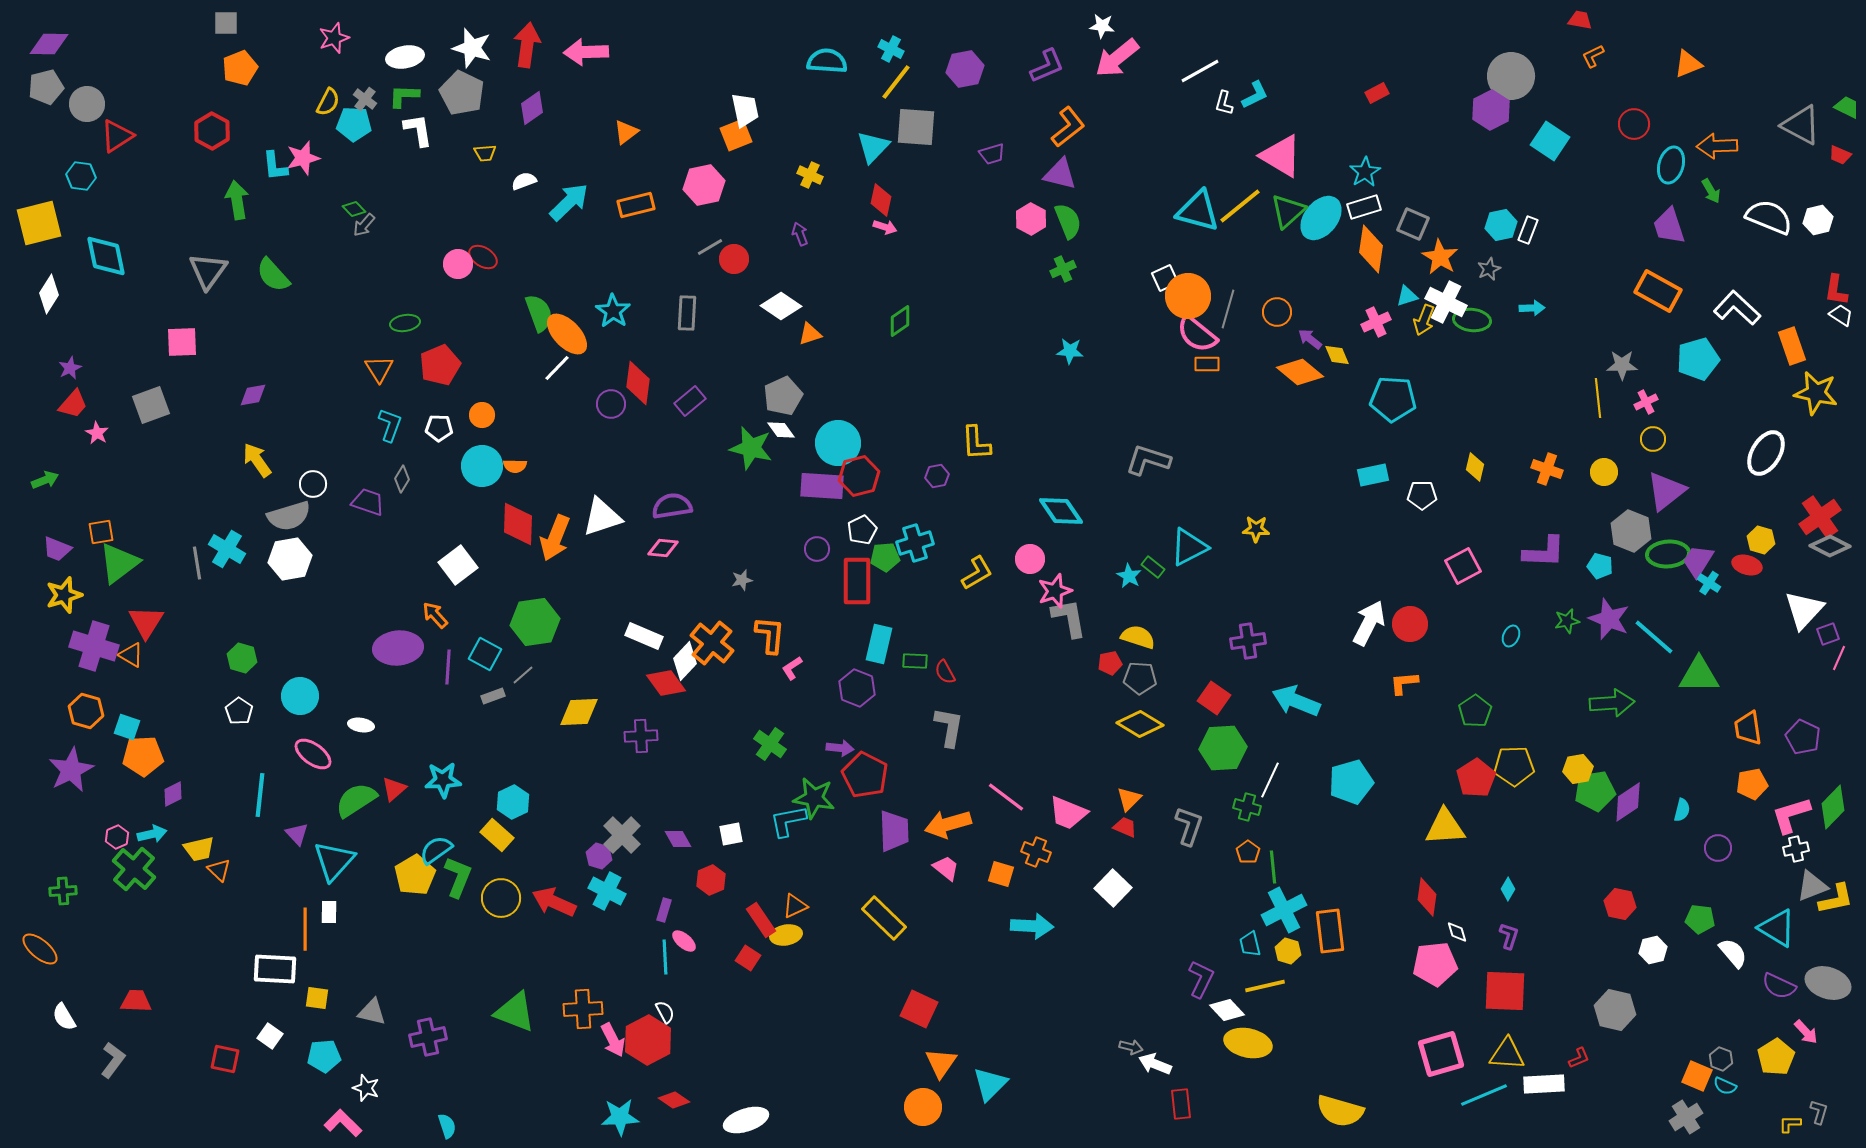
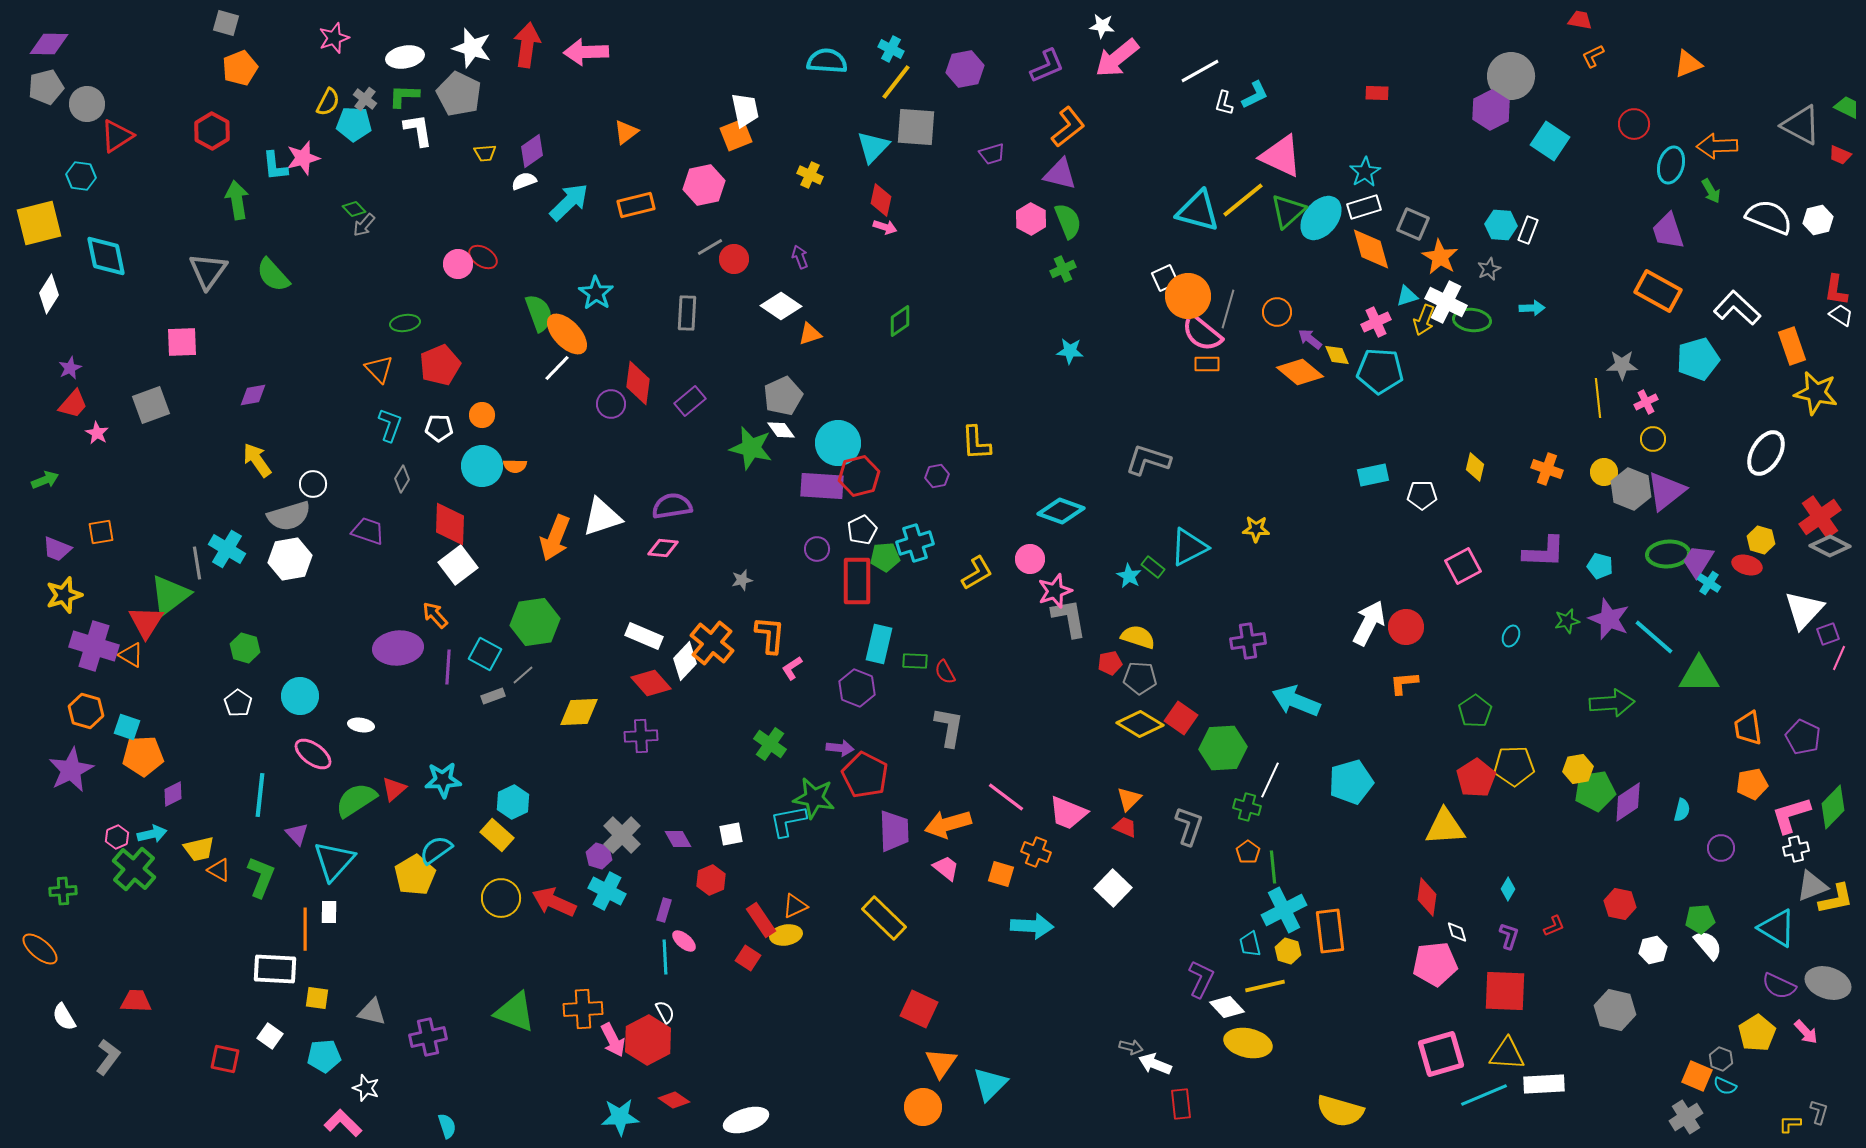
gray square at (226, 23): rotated 16 degrees clockwise
gray pentagon at (462, 93): moved 3 px left, 1 px down
red rectangle at (1377, 93): rotated 30 degrees clockwise
purple diamond at (532, 108): moved 43 px down
pink triangle at (1281, 156): rotated 6 degrees counterclockwise
yellow line at (1240, 206): moved 3 px right, 6 px up
cyan hexagon at (1501, 225): rotated 16 degrees clockwise
purple trapezoid at (1669, 226): moved 1 px left, 5 px down
purple arrow at (800, 234): moved 23 px down
orange diamond at (1371, 249): rotated 24 degrees counterclockwise
cyan star at (613, 311): moved 17 px left, 18 px up
pink semicircle at (1197, 334): moved 5 px right, 1 px up
orange triangle at (379, 369): rotated 12 degrees counterclockwise
cyan pentagon at (1393, 399): moved 13 px left, 28 px up
purple trapezoid at (368, 502): moved 29 px down
cyan diamond at (1061, 511): rotated 36 degrees counterclockwise
red diamond at (518, 524): moved 68 px left
gray hexagon at (1631, 531): moved 42 px up
green triangle at (119, 563): moved 51 px right, 32 px down
red circle at (1410, 624): moved 4 px left, 3 px down
green hexagon at (242, 658): moved 3 px right, 10 px up
red diamond at (666, 683): moved 15 px left; rotated 6 degrees counterclockwise
red square at (1214, 698): moved 33 px left, 20 px down
white pentagon at (239, 711): moved 1 px left, 8 px up
purple circle at (1718, 848): moved 3 px right
orange triangle at (219, 870): rotated 15 degrees counterclockwise
green L-shape at (458, 877): moved 197 px left
green pentagon at (1700, 919): rotated 12 degrees counterclockwise
white semicircle at (1733, 953): moved 25 px left, 8 px up
white diamond at (1227, 1010): moved 3 px up
yellow pentagon at (1776, 1057): moved 19 px left, 24 px up
red L-shape at (1579, 1058): moved 25 px left, 132 px up
gray L-shape at (113, 1060): moved 5 px left, 3 px up
